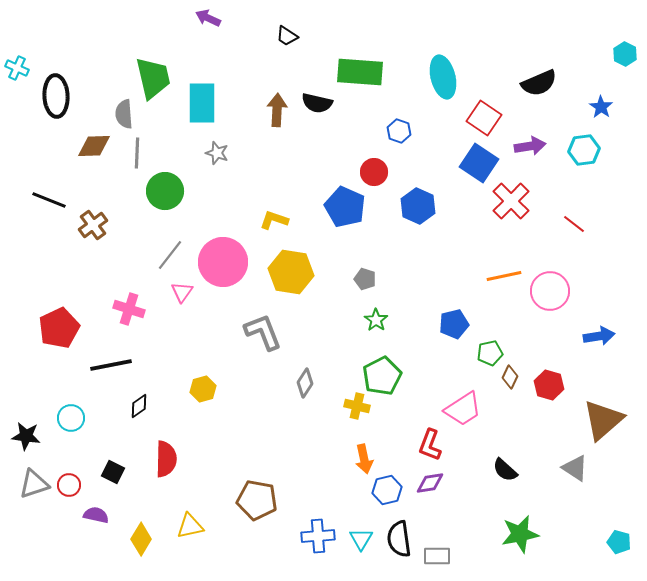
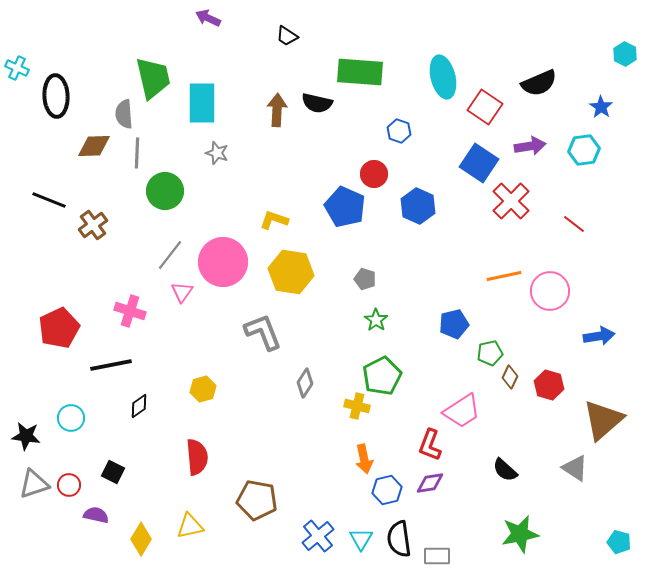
red square at (484, 118): moved 1 px right, 11 px up
red circle at (374, 172): moved 2 px down
pink cross at (129, 309): moved 1 px right, 2 px down
pink trapezoid at (463, 409): moved 1 px left, 2 px down
red semicircle at (166, 459): moved 31 px right, 2 px up; rotated 6 degrees counterclockwise
blue cross at (318, 536): rotated 36 degrees counterclockwise
